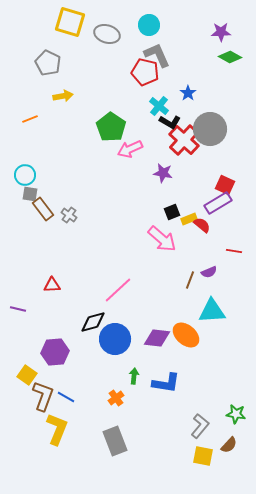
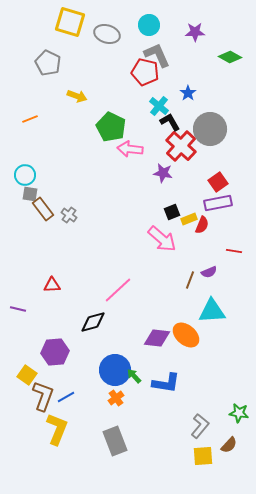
purple star at (221, 32): moved 26 px left
yellow arrow at (63, 96): moved 14 px right; rotated 30 degrees clockwise
black L-shape at (170, 122): rotated 150 degrees counterclockwise
green pentagon at (111, 127): rotated 8 degrees counterclockwise
red cross at (184, 140): moved 3 px left, 6 px down
pink arrow at (130, 149): rotated 30 degrees clockwise
red square at (225, 185): moved 7 px left, 3 px up; rotated 30 degrees clockwise
purple rectangle at (218, 203): rotated 20 degrees clockwise
red semicircle at (202, 225): rotated 72 degrees clockwise
blue circle at (115, 339): moved 31 px down
green arrow at (134, 376): rotated 49 degrees counterclockwise
blue line at (66, 397): rotated 60 degrees counterclockwise
green star at (236, 414): moved 3 px right, 1 px up
yellow square at (203, 456): rotated 15 degrees counterclockwise
